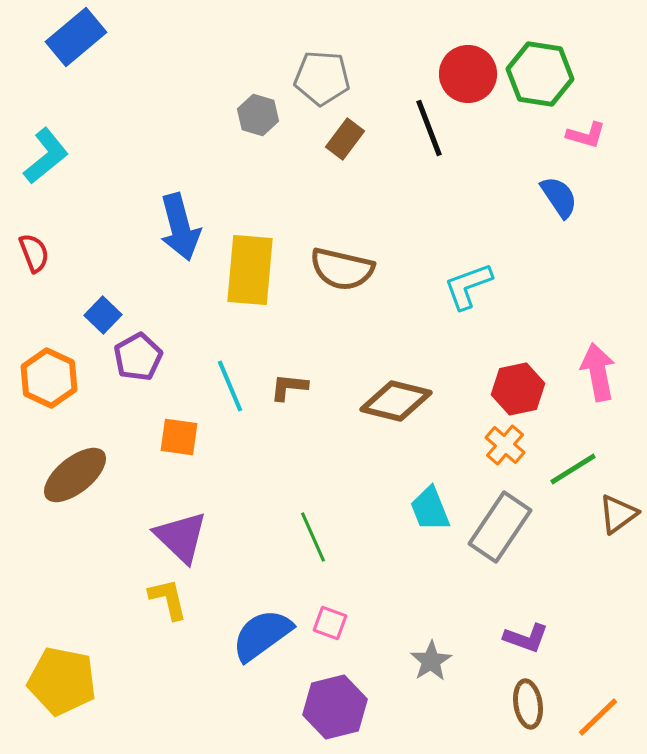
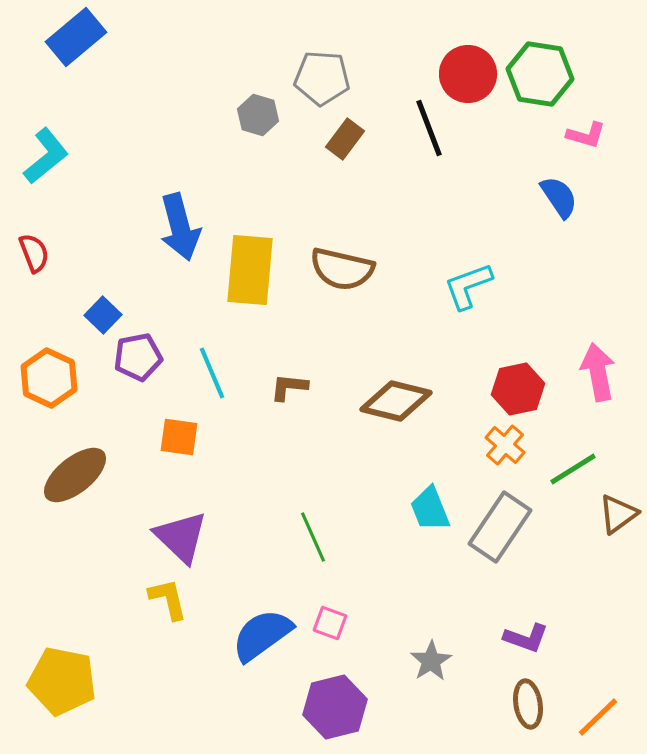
purple pentagon at (138, 357): rotated 18 degrees clockwise
cyan line at (230, 386): moved 18 px left, 13 px up
